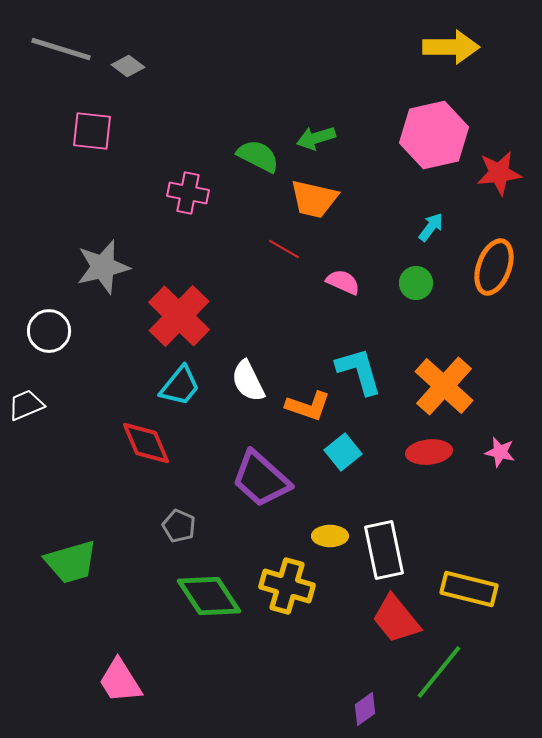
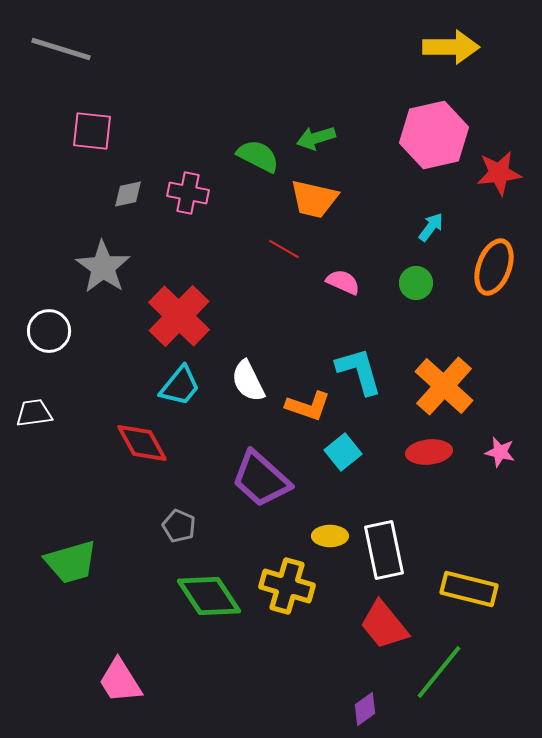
gray diamond: moved 128 px down; rotated 48 degrees counterclockwise
gray star: rotated 24 degrees counterclockwise
white trapezoid: moved 8 px right, 8 px down; rotated 15 degrees clockwise
red diamond: moved 4 px left; rotated 6 degrees counterclockwise
red trapezoid: moved 12 px left, 6 px down
